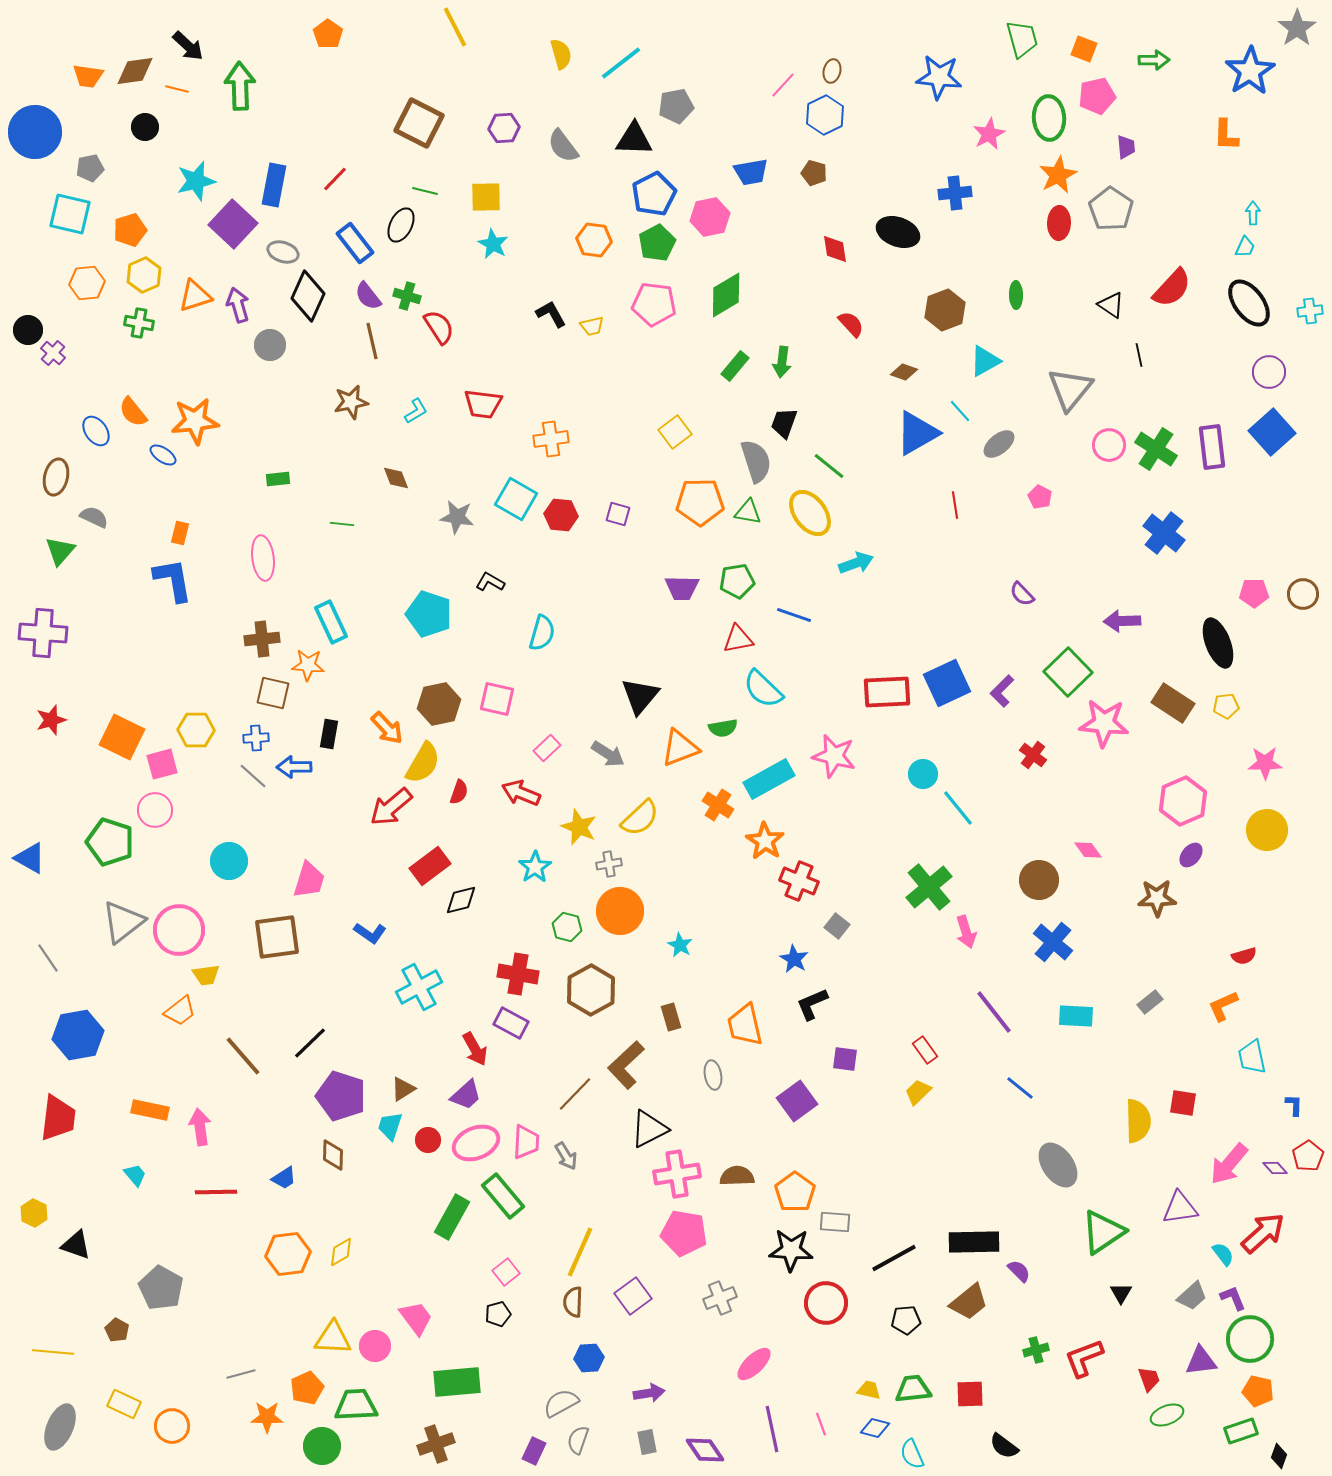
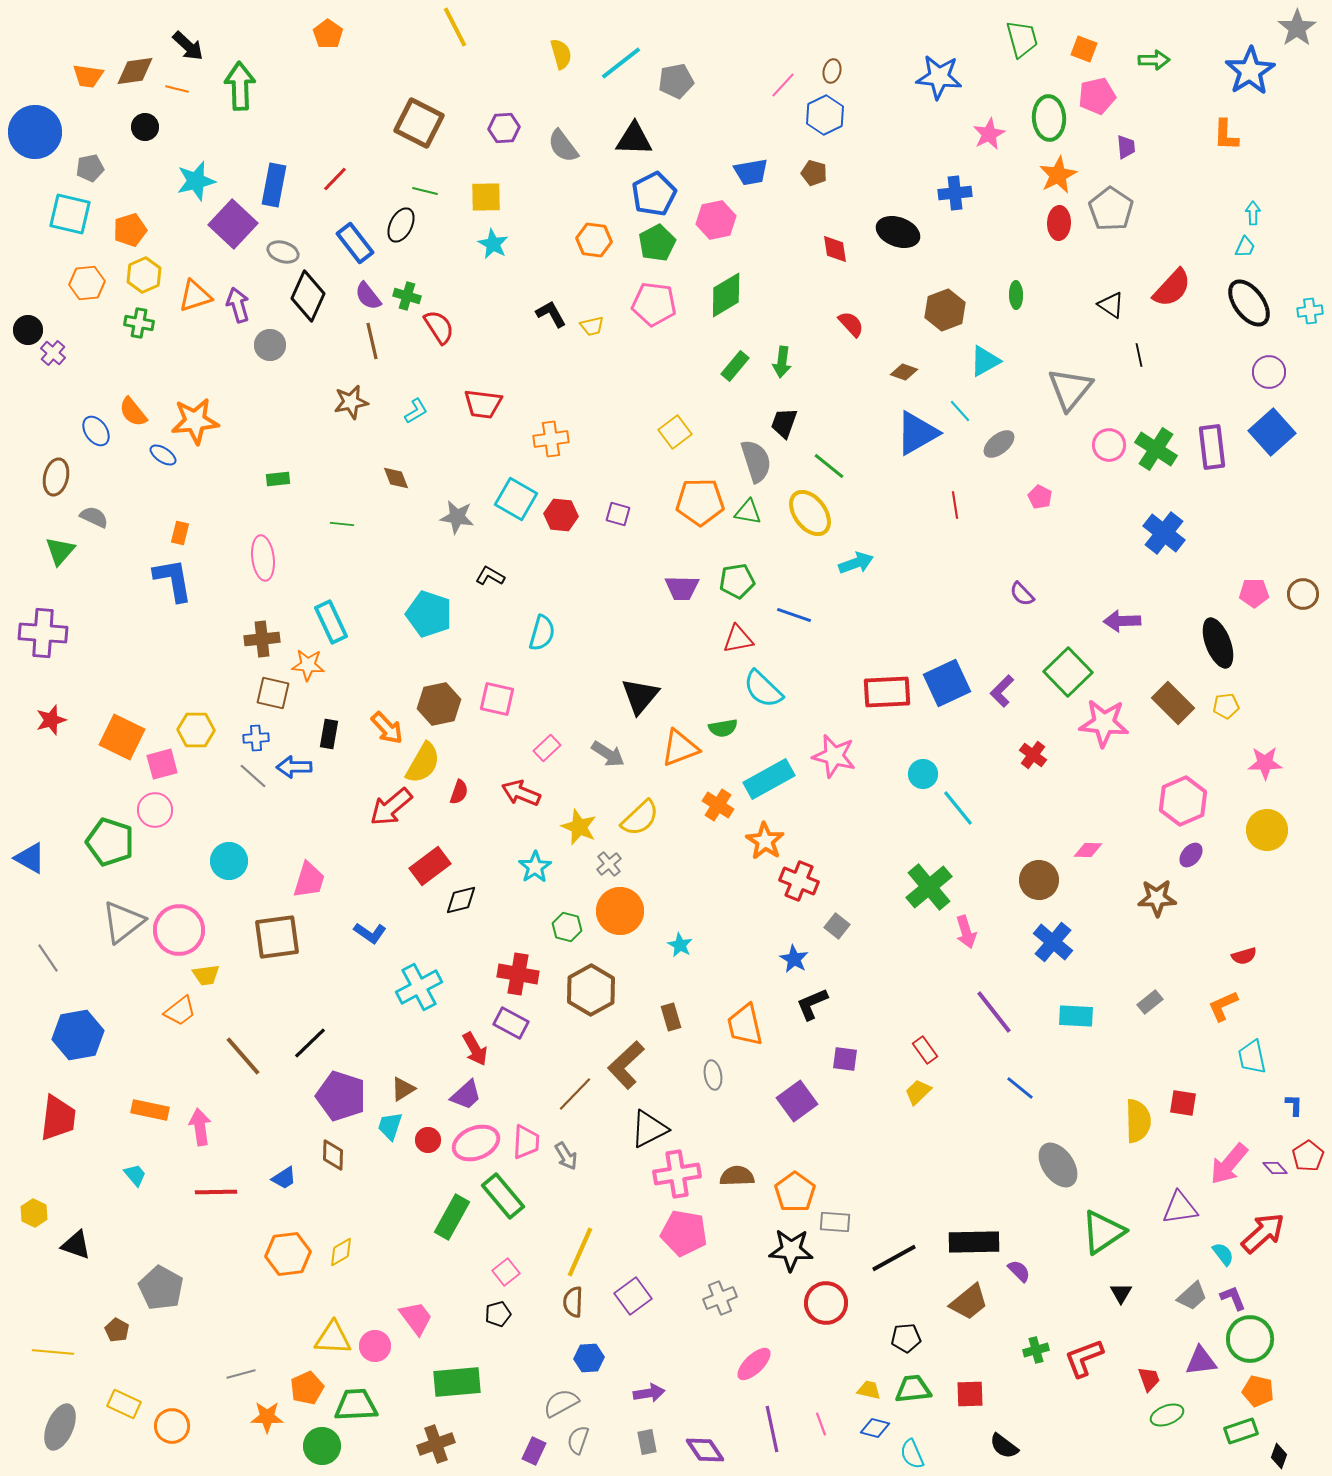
gray pentagon at (676, 106): moved 25 px up
pink hexagon at (710, 217): moved 6 px right, 3 px down
black L-shape at (490, 582): moved 6 px up
brown rectangle at (1173, 703): rotated 12 degrees clockwise
pink diamond at (1088, 850): rotated 52 degrees counterclockwise
gray cross at (609, 864): rotated 30 degrees counterclockwise
black pentagon at (906, 1320): moved 18 px down
